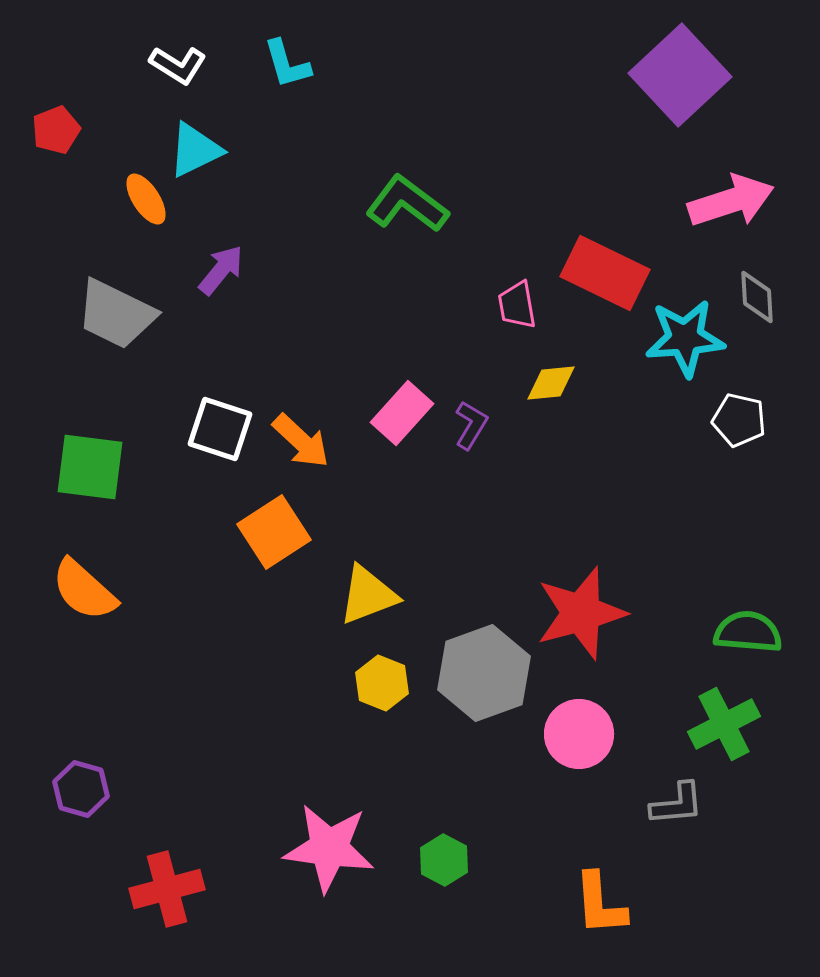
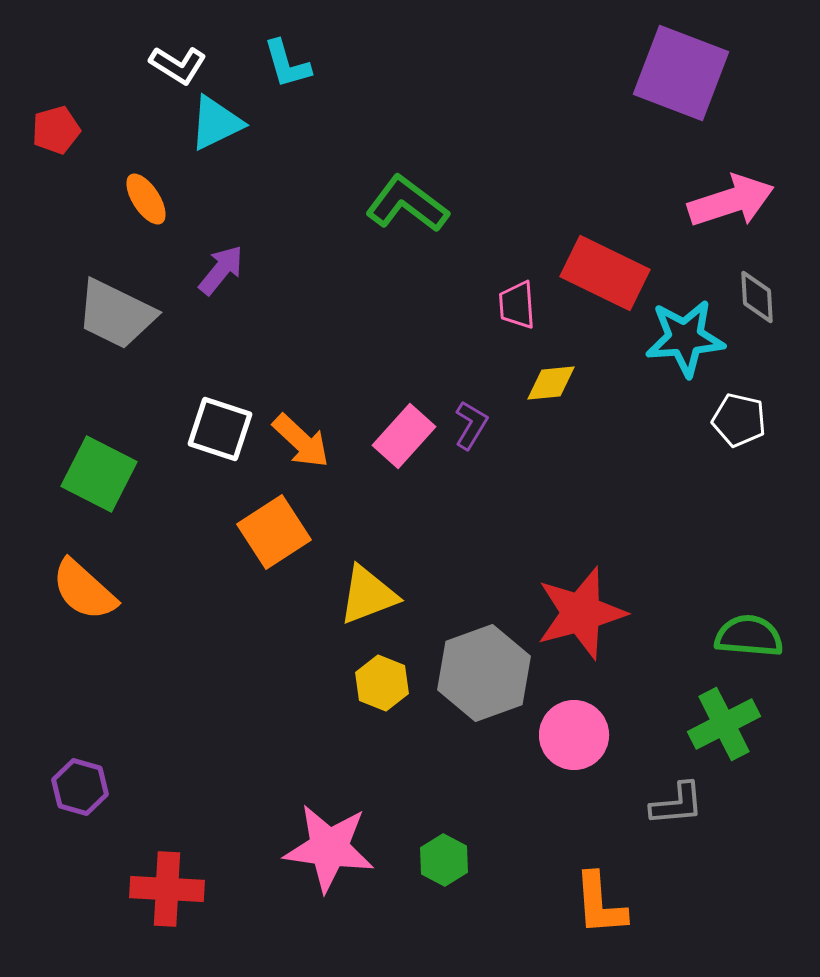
purple square: moved 1 px right, 2 px up; rotated 26 degrees counterclockwise
red pentagon: rotated 6 degrees clockwise
cyan triangle: moved 21 px right, 27 px up
pink trapezoid: rotated 6 degrees clockwise
pink rectangle: moved 2 px right, 23 px down
green square: moved 9 px right, 7 px down; rotated 20 degrees clockwise
green semicircle: moved 1 px right, 4 px down
pink circle: moved 5 px left, 1 px down
purple hexagon: moved 1 px left, 2 px up
red cross: rotated 18 degrees clockwise
